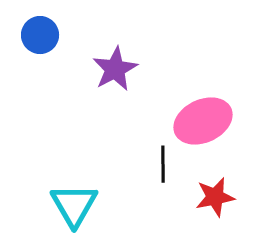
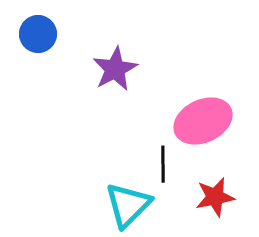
blue circle: moved 2 px left, 1 px up
cyan triangle: moved 54 px right; rotated 15 degrees clockwise
